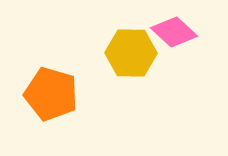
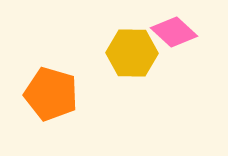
yellow hexagon: moved 1 px right
